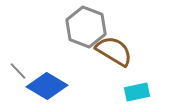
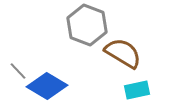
gray hexagon: moved 1 px right, 2 px up
brown semicircle: moved 9 px right, 2 px down
cyan rectangle: moved 2 px up
